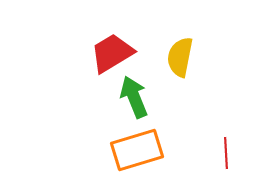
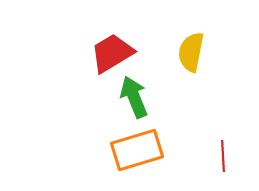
yellow semicircle: moved 11 px right, 5 px up
red line: moved 3 px left, 3 px down
